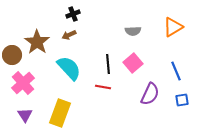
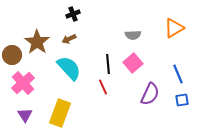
orange triangle: moved 1 px right, 1 px down
gray semicircle: moved 4 px down
brown arrow: moved 4 px down
blue line: moved 2 px right, 3 px down
red line: rotated 56 degrees clockwise
